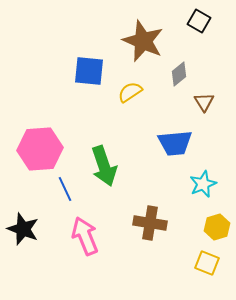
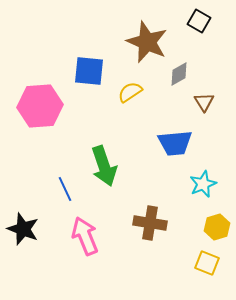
brown star: moved 4 px right, 1 px down
gray diamond: rotated 10 degrees clockwise
pink hexagon: moved 43 px up
